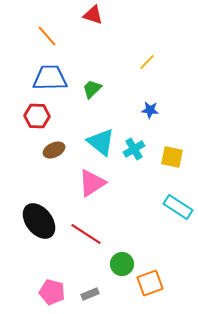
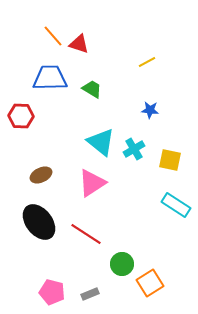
red triangle: moved 14 px left, 29 px down
orange line: moved 6 px right
yellow line: rotated 18 degrees clockwise
green trapezoid: rotated 75 degrees clockwise
red hexagon: moved 16 px left
brown ellipse: moved 13 px left, 25 px down
yellow square: moved 2 px left, 3 px down
cyan rectangle: moved 2 px left, 2 px up
black ellipse: moved 1 px down
orange square: rotated 12 degrees counterclockwise
